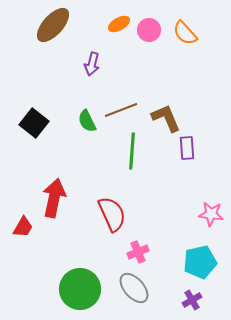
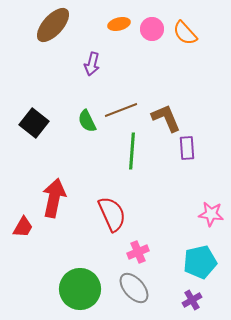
orange ellipse: rotated 15 degrees clockwise
pink circle: moved 3 px right, 1 px up
